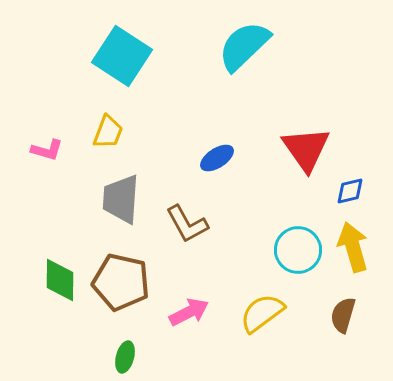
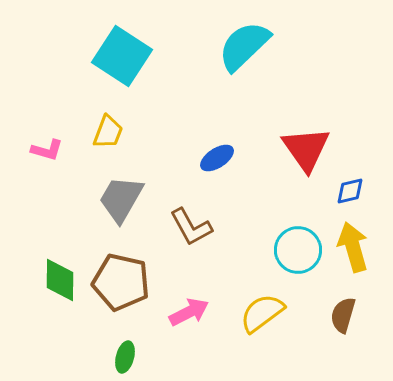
gray trapezoid: rotated 26 degrees clockwise
brown L-shape: moved 4 px right, 3 px down
